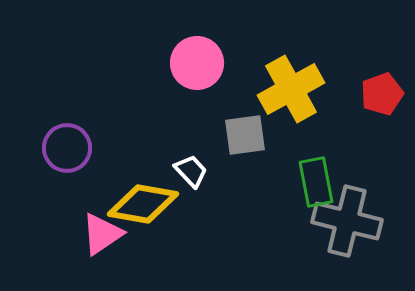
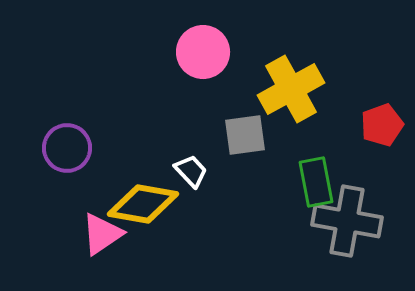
pink circle: moved 6 px right, 11 px up
red pentagon: moved 31 px down
gray cross: rotated 4 degrees counterclockwise
